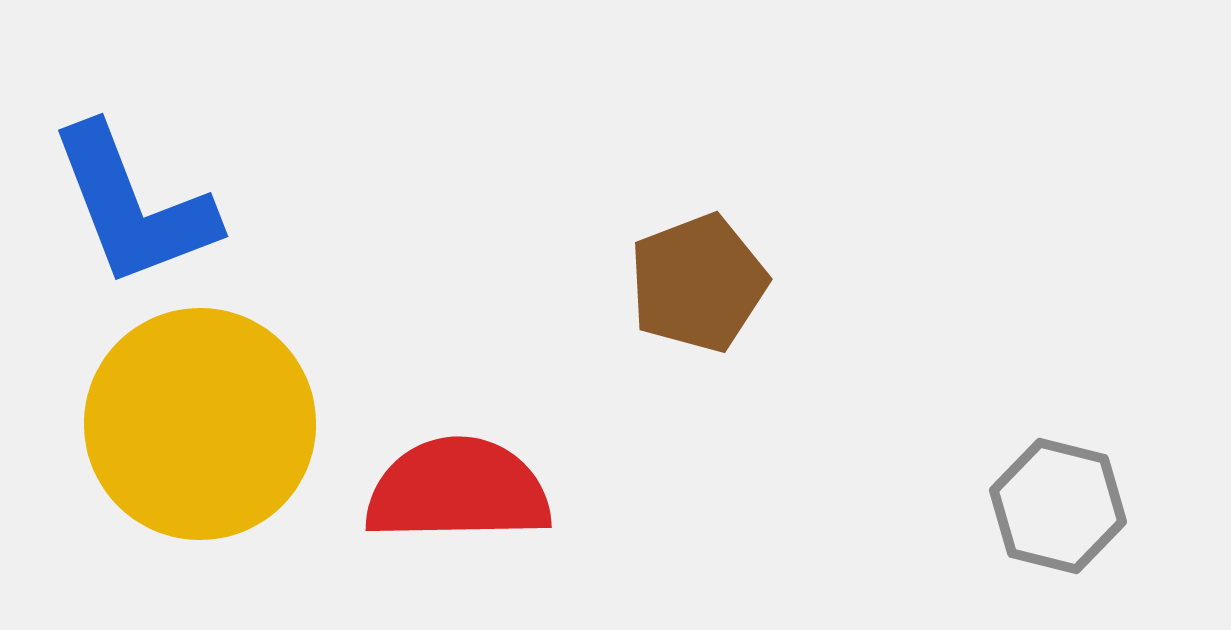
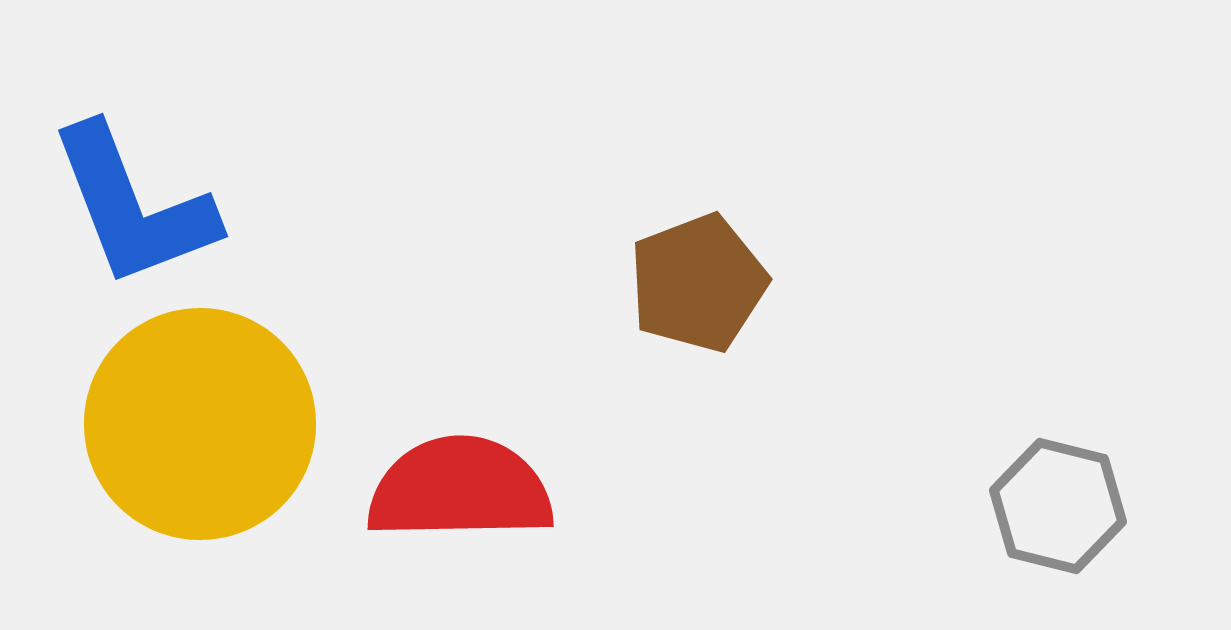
red semicircle: moved 2 px right, 1 px up
